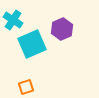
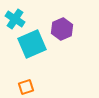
cyan cross: moved 2 px right, 1 px up
